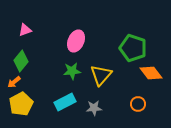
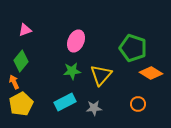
orange diamond: rotated 20 degrees counterclockwise
orange arrow: rotated 104 degrees clockwise
